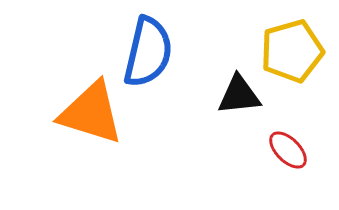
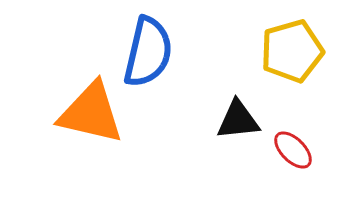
black triangle: moved 1 px left, 25 px down
orange triangle: rotated 4 degrees counterclockwise
red ellipse: moved 5 px right
